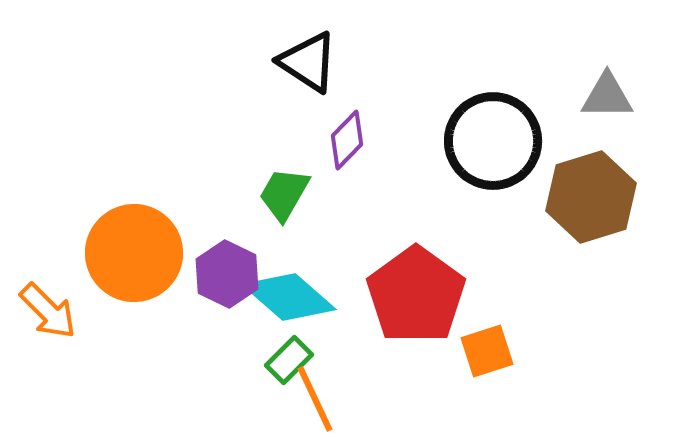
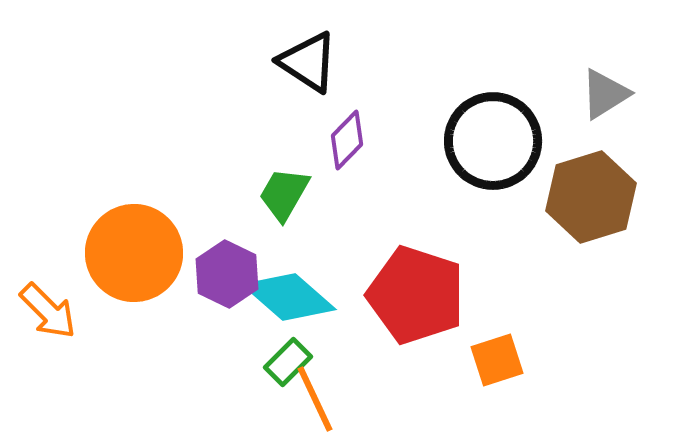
gray triangle: moved 2 px left, 2 px up; rotated 32 degrees counterclockwise
red pentagon: rotated 18 degrees counterclockwise
orange square: moved 10 px right, 9 px down
green rectangle: moved 1 px left, 2 px down
